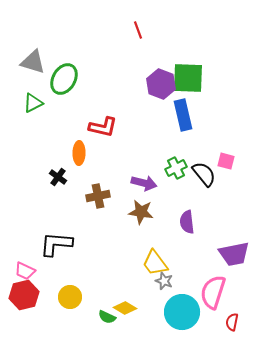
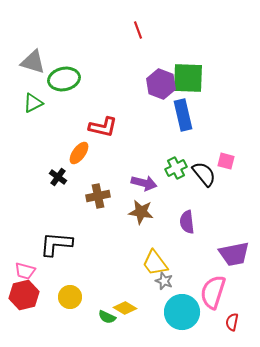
green ellipse: rotated 48 degrees clockwise
orange ellipse: rotated 35 degrees clockwise
pink trapezoid: rotated 10 degrees counterclockwise
